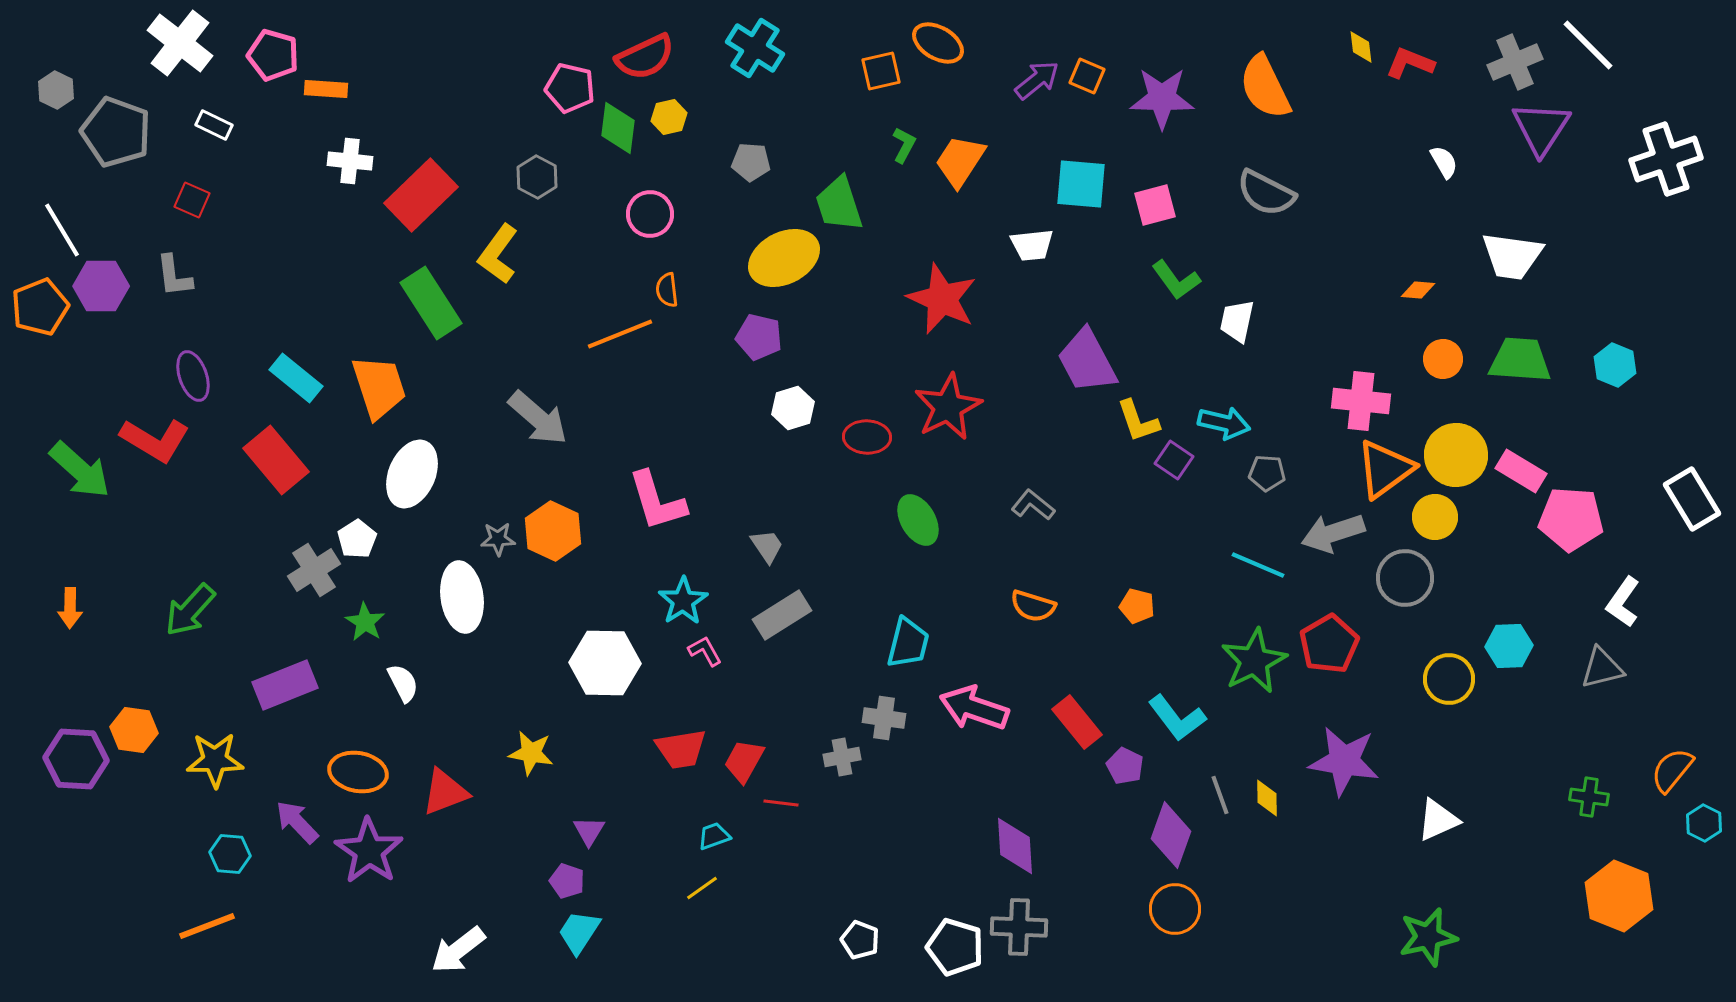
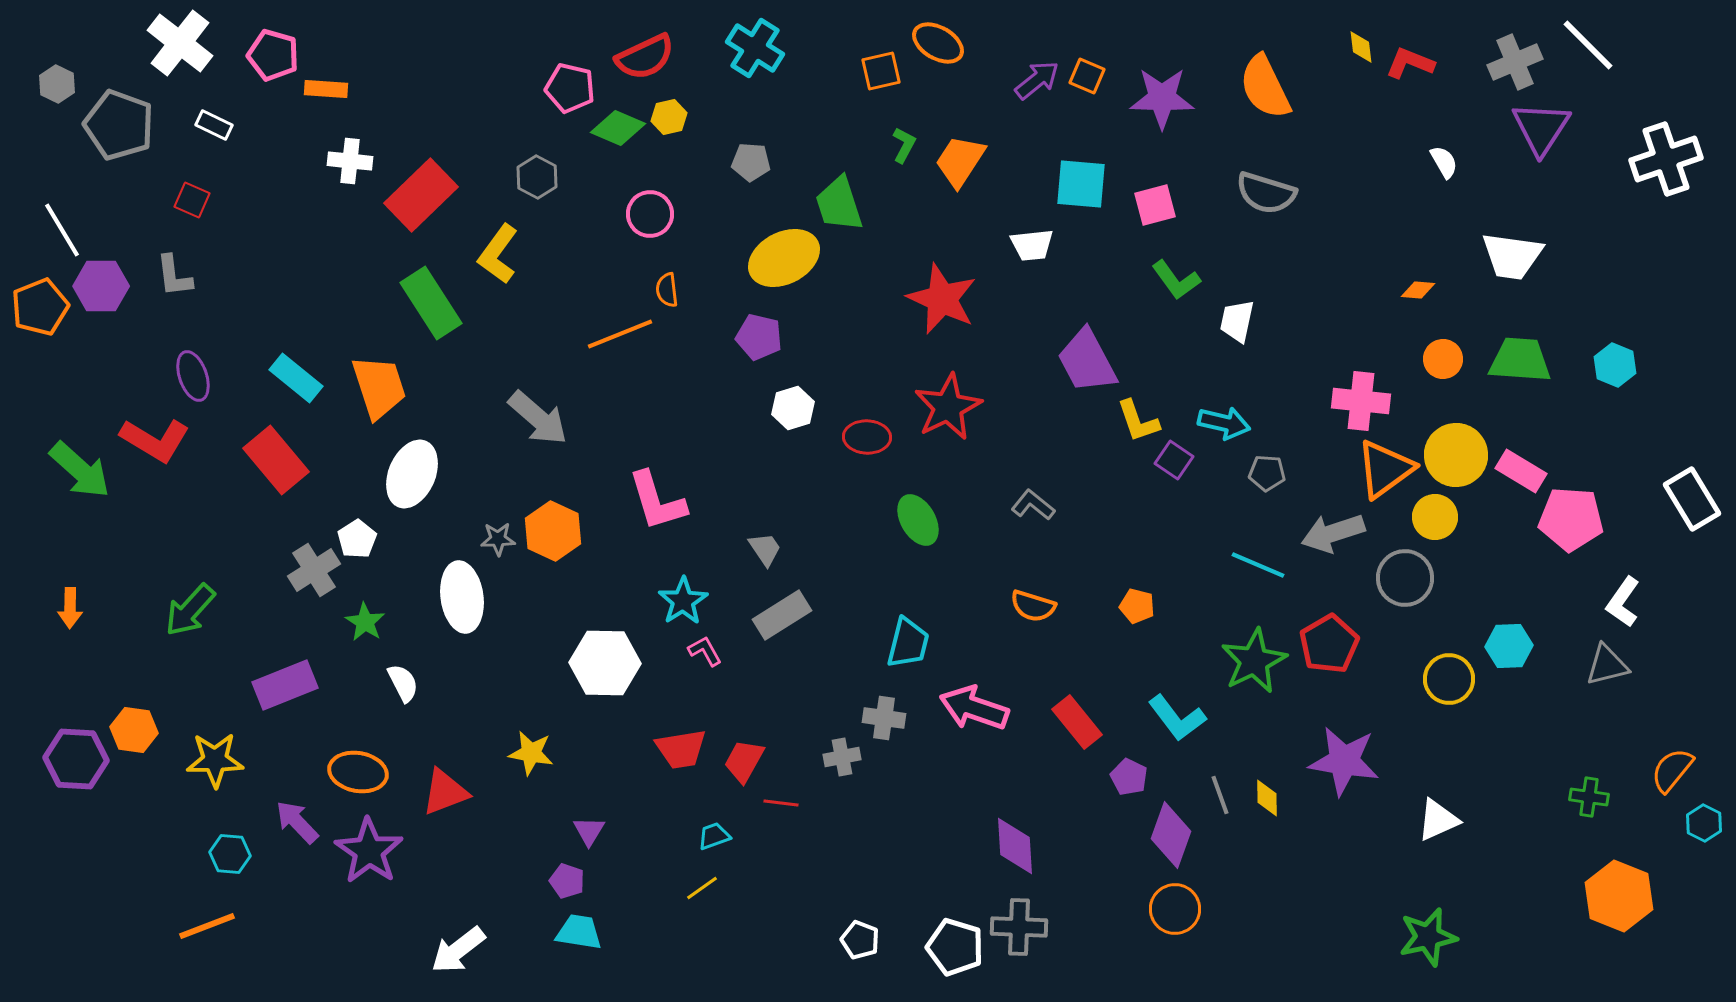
gray hexagon at (56, 90): moved 1 px right, 6 px up
green diamond at (618, 128): rotated 74 degrees counterclockwise
gray pentagon at (116, 132): moved 3 px right, 7 px up
gray semicircle at (1266, 193): rotated 10 degrees counterclockwise
gray trapezoid at (767, 546): moved 2 px left, 3 px down
gray triangle at (1602, 668): moved 5 px right, 3 px up
purple pentagon at (1125, 766): moved 4 px right, 11 px down
cyan trapezoid at (579, 932): rotated 66 degrees clockwise
